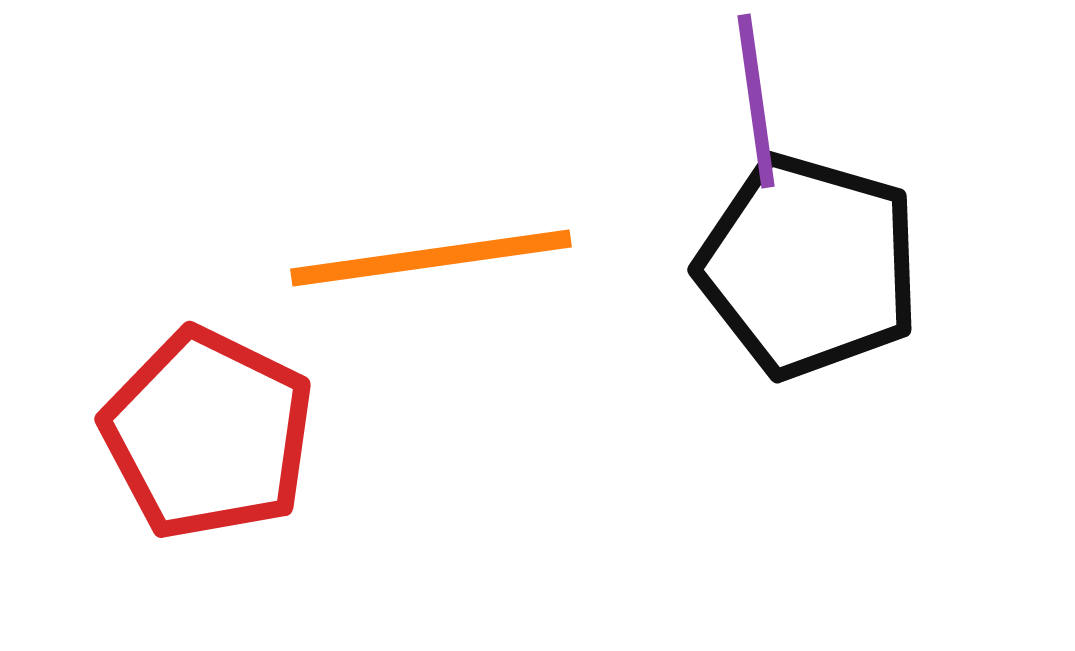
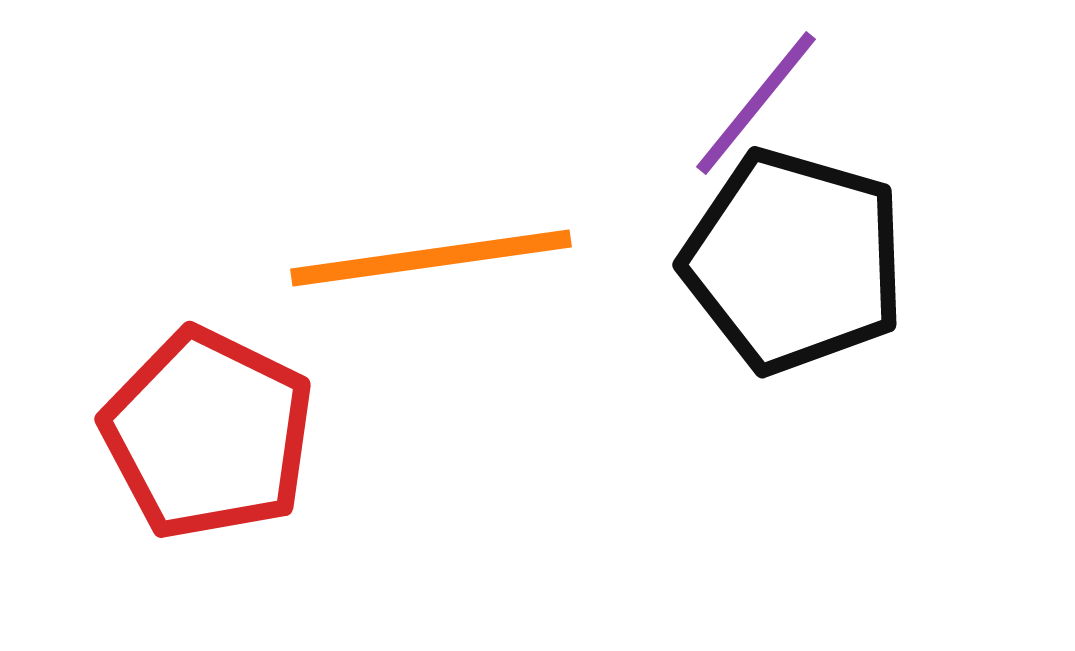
purple line: moved 2 px down; rotated 47 degrees clockwise
black pentagon: moved 15 px left, 5 px up
